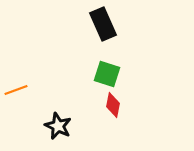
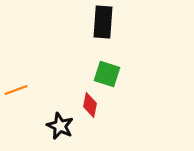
black rectangle: moved 2 px up; rotated 28 degrees clockwise
red diamond: moved 23 px left
black star: moved 2 px right
